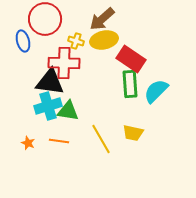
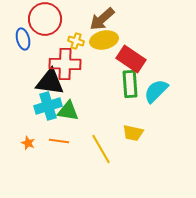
blue ellipse: moved 2 px up
red cross: moved 1 px right, 1 px down
yellow line: moved 10 px down
